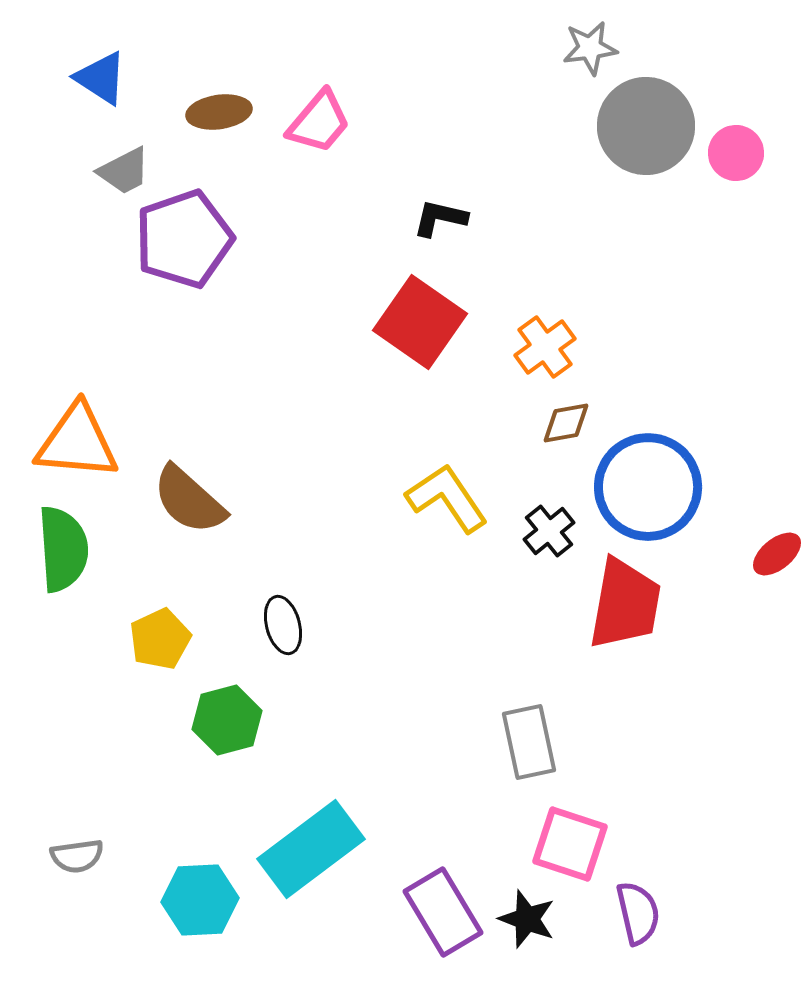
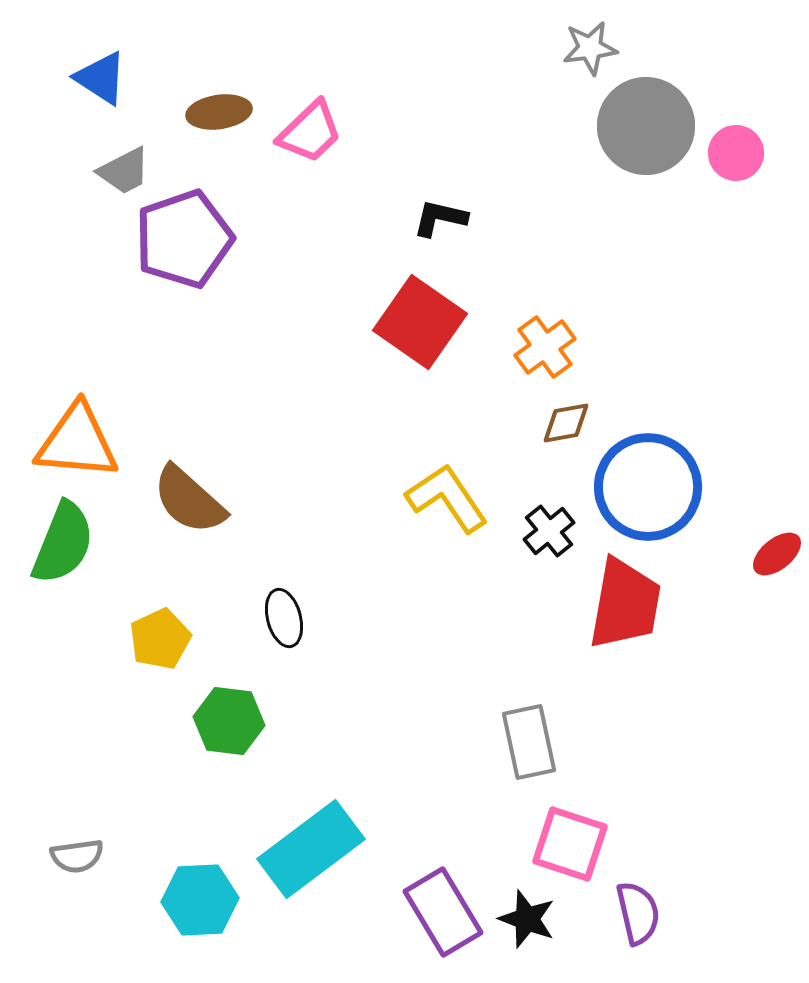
pink trapezoid: moved 9 px left, 10 px down; rotated 6 degrees clockwise
green semicircle: moved 6 px up; rotated 26 degrees clockwise
black ellipse: moved 1 px right, 7 px up
green hexagon: moved 2 px right, 1 px down; rotated 22 degrees clockwise
